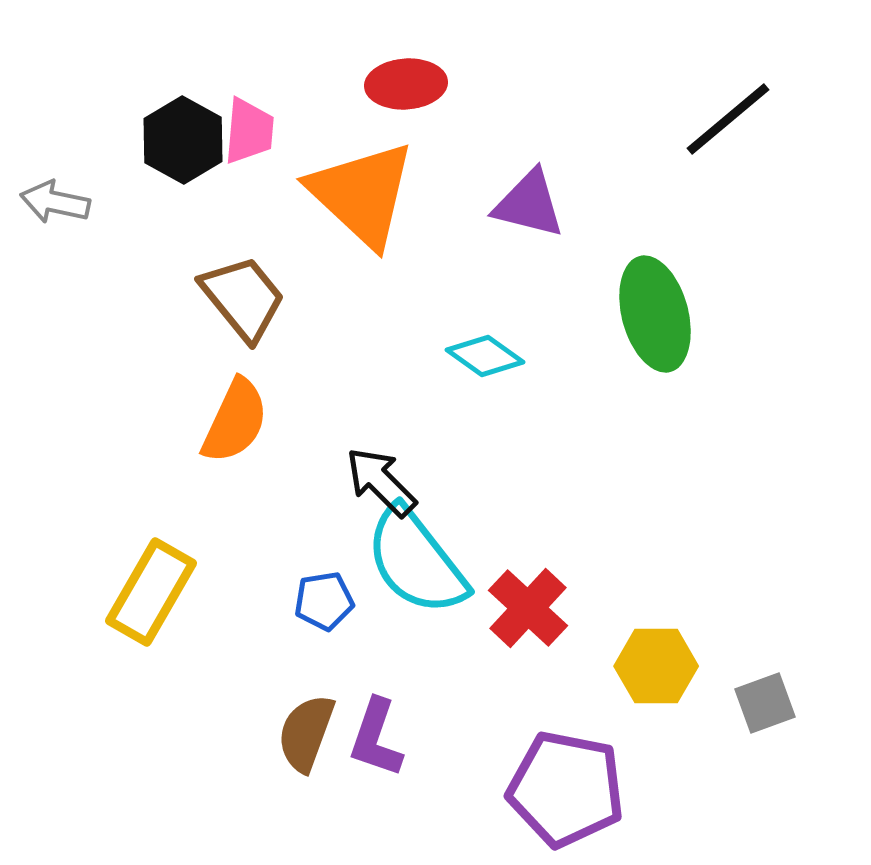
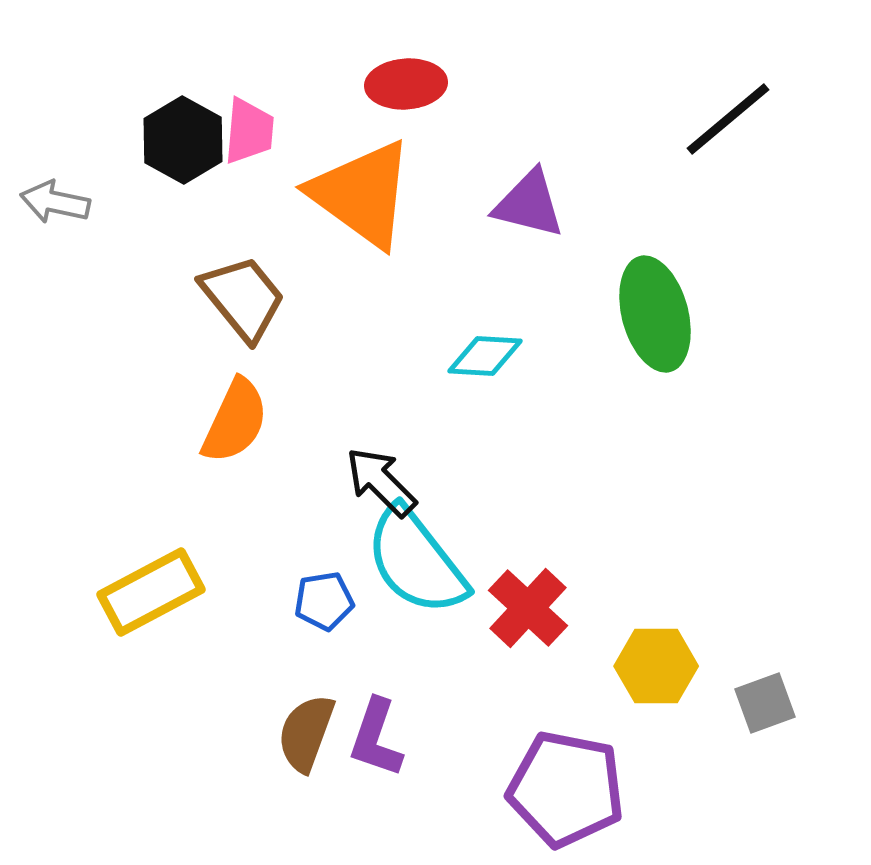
orange triangle: rotated 7 degrees counterclockwise
cyan diamond: rotated 32 degrees counterclockwise
yellow rectangle: rotated 32 degrees clockwise
